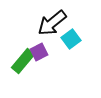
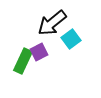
green rectangle: rotated 15 degrees counterclockwise
